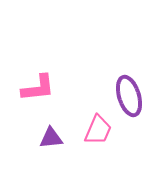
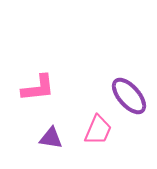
purple ellipse: rotated 24 degrees counterclockwise
purple triangle: rotated 15 degrees clockwise
